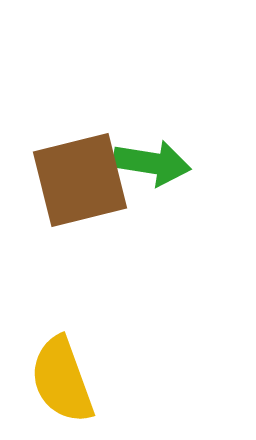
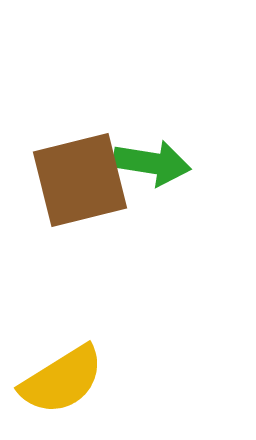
yellow semicircle: rotated 102 degrees counterclockwise
